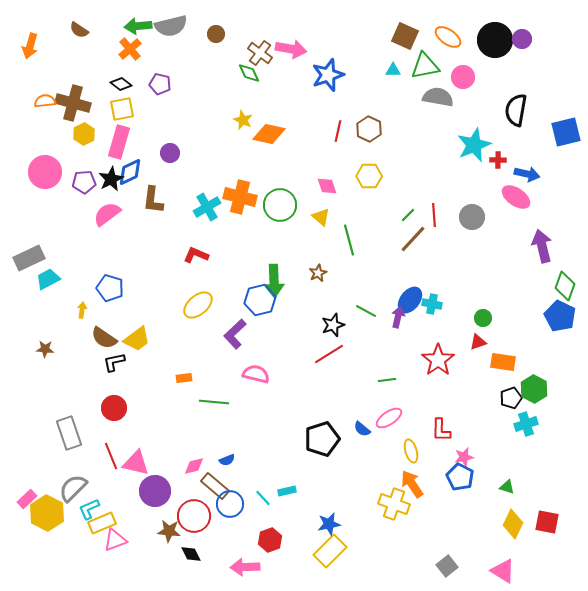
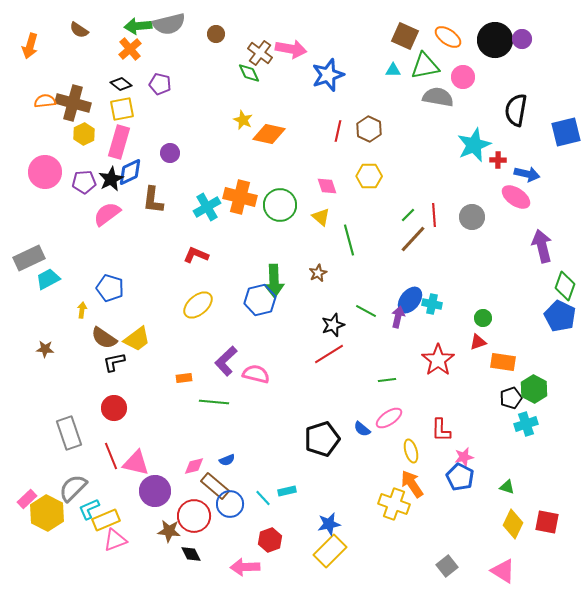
gray semicircle at (171, 26): moved 2 px left, 2 px up
purple L-shape at (235, 334): moved 9 px left, 27 px down
yellow rectangle at (102, 523): moved 4 px right, 3 px up
